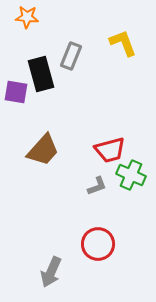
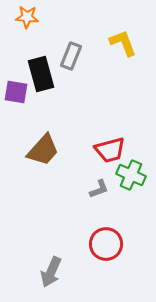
gray L-shape: moved 2 px right, 3 px down
red circle: moved 8 px right
